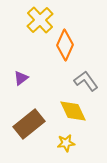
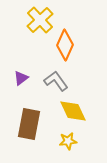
gray L-shape: moved 30 px left
brown rectangle: rotated 40 degrees counterclockwise
yellow star: moved 2 px right, 2 px up
